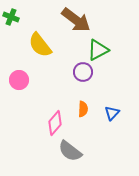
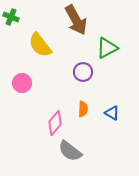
brown arrow: rotated 24 degrees clockwise
green triangle: moved 9 px right, 2 px up
pink circle: moved 3 px right, 3 px down
blue triangle: rotated 42 degrees counterclockwise
